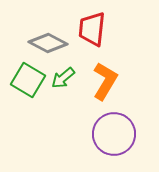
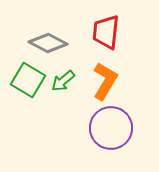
red trapezoid: moved 14 px right, 3 px down
green arrow: moved 3 px down
purple circle: moved 3 px left, 6 px up
